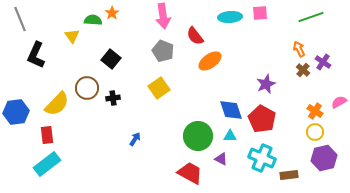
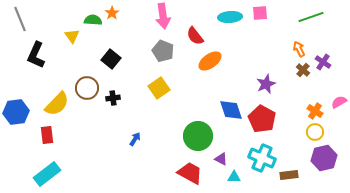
cyan triangle: moved 4 px right, 41 px down
cyan rectangle: moved 10 px down
